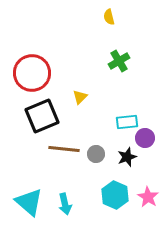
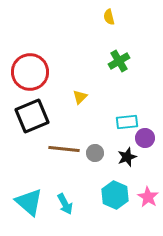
red circle: moved 2 px left, 1 px up
black square: moved 10 px left
gray circle: moved 1 px left, 1 px up
cyan arrow: rotated 15 degrees counterclockwise
